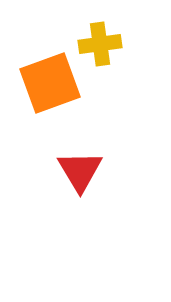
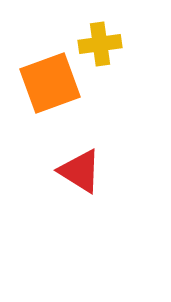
red triangle: rotated 27 degrees counterclockwise
